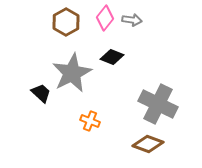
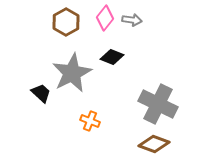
brown diamond: moved 6 px right
